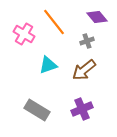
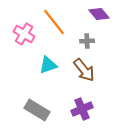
purple diamond: moved 2 px right, 3 px up
gray cross: rotated 16 degrees clockwise
brown arrow: rotated 90 degrees counterclockwise
